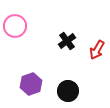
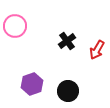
purple hexagon: moved 1 px right
